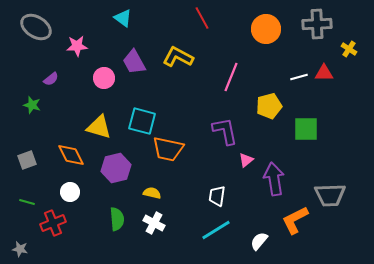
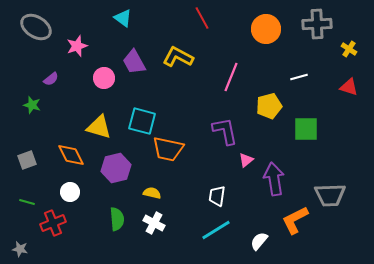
pink star: rotated 15 degrees counterclockwise
red triangle: moved 25 px right, 14 px down; rotated 18 degrees clockwise
